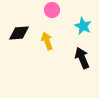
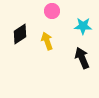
pink circle: moved 1 px down
cyan star: rotated 24 degrees counterclockwise
black diamond: moved 1 px right, 1 px down; rotated 30 degrees counterclockwise
